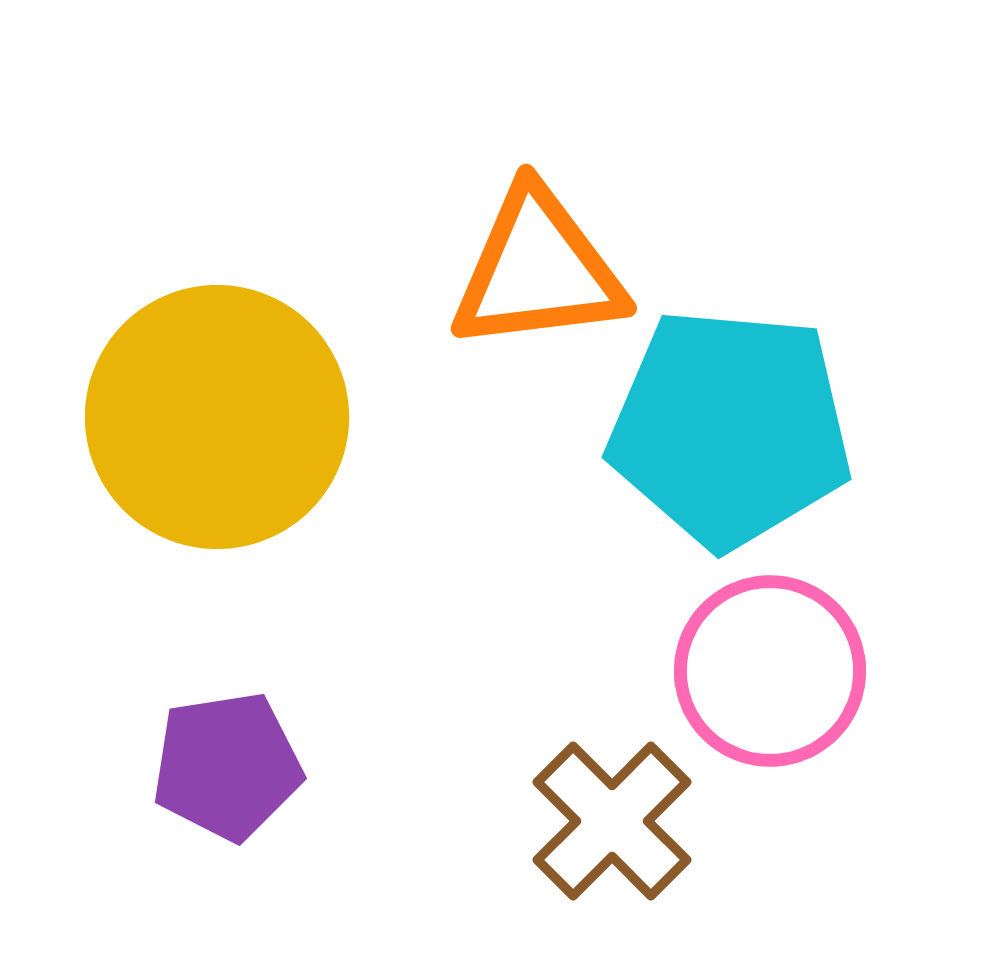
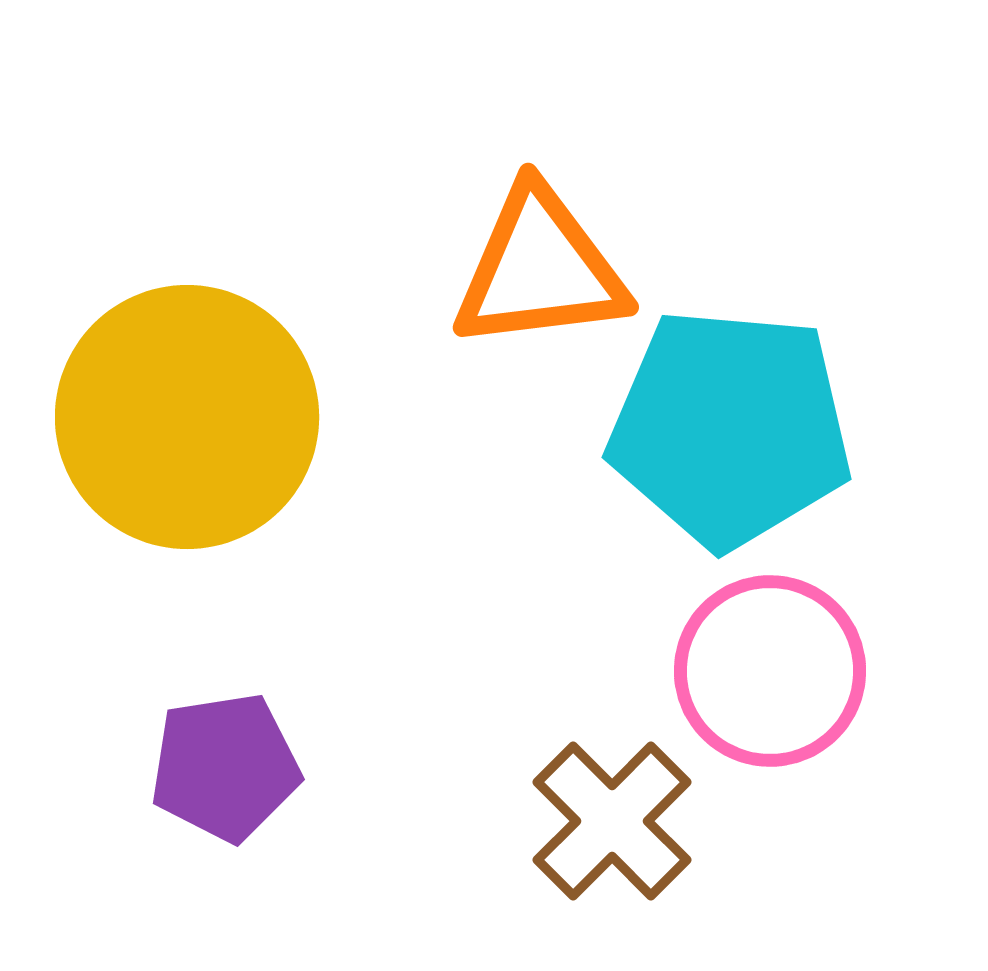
orange triangle: moved 2 px right, 1 px up
yellow circle: moved 30 px left
purple pentagon: moved 2 px left, 1 px down
